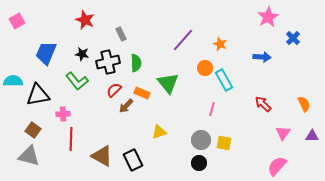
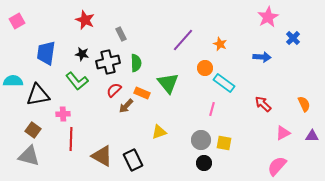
blue trapezoid: rotated 15 degrees counterclockwise
cyan rectangle: moved 3 px down; rotated 25 degrees counterclockwise
pink triangle: rotated 28 degrees clockwise
black circle: moved 5 px right
